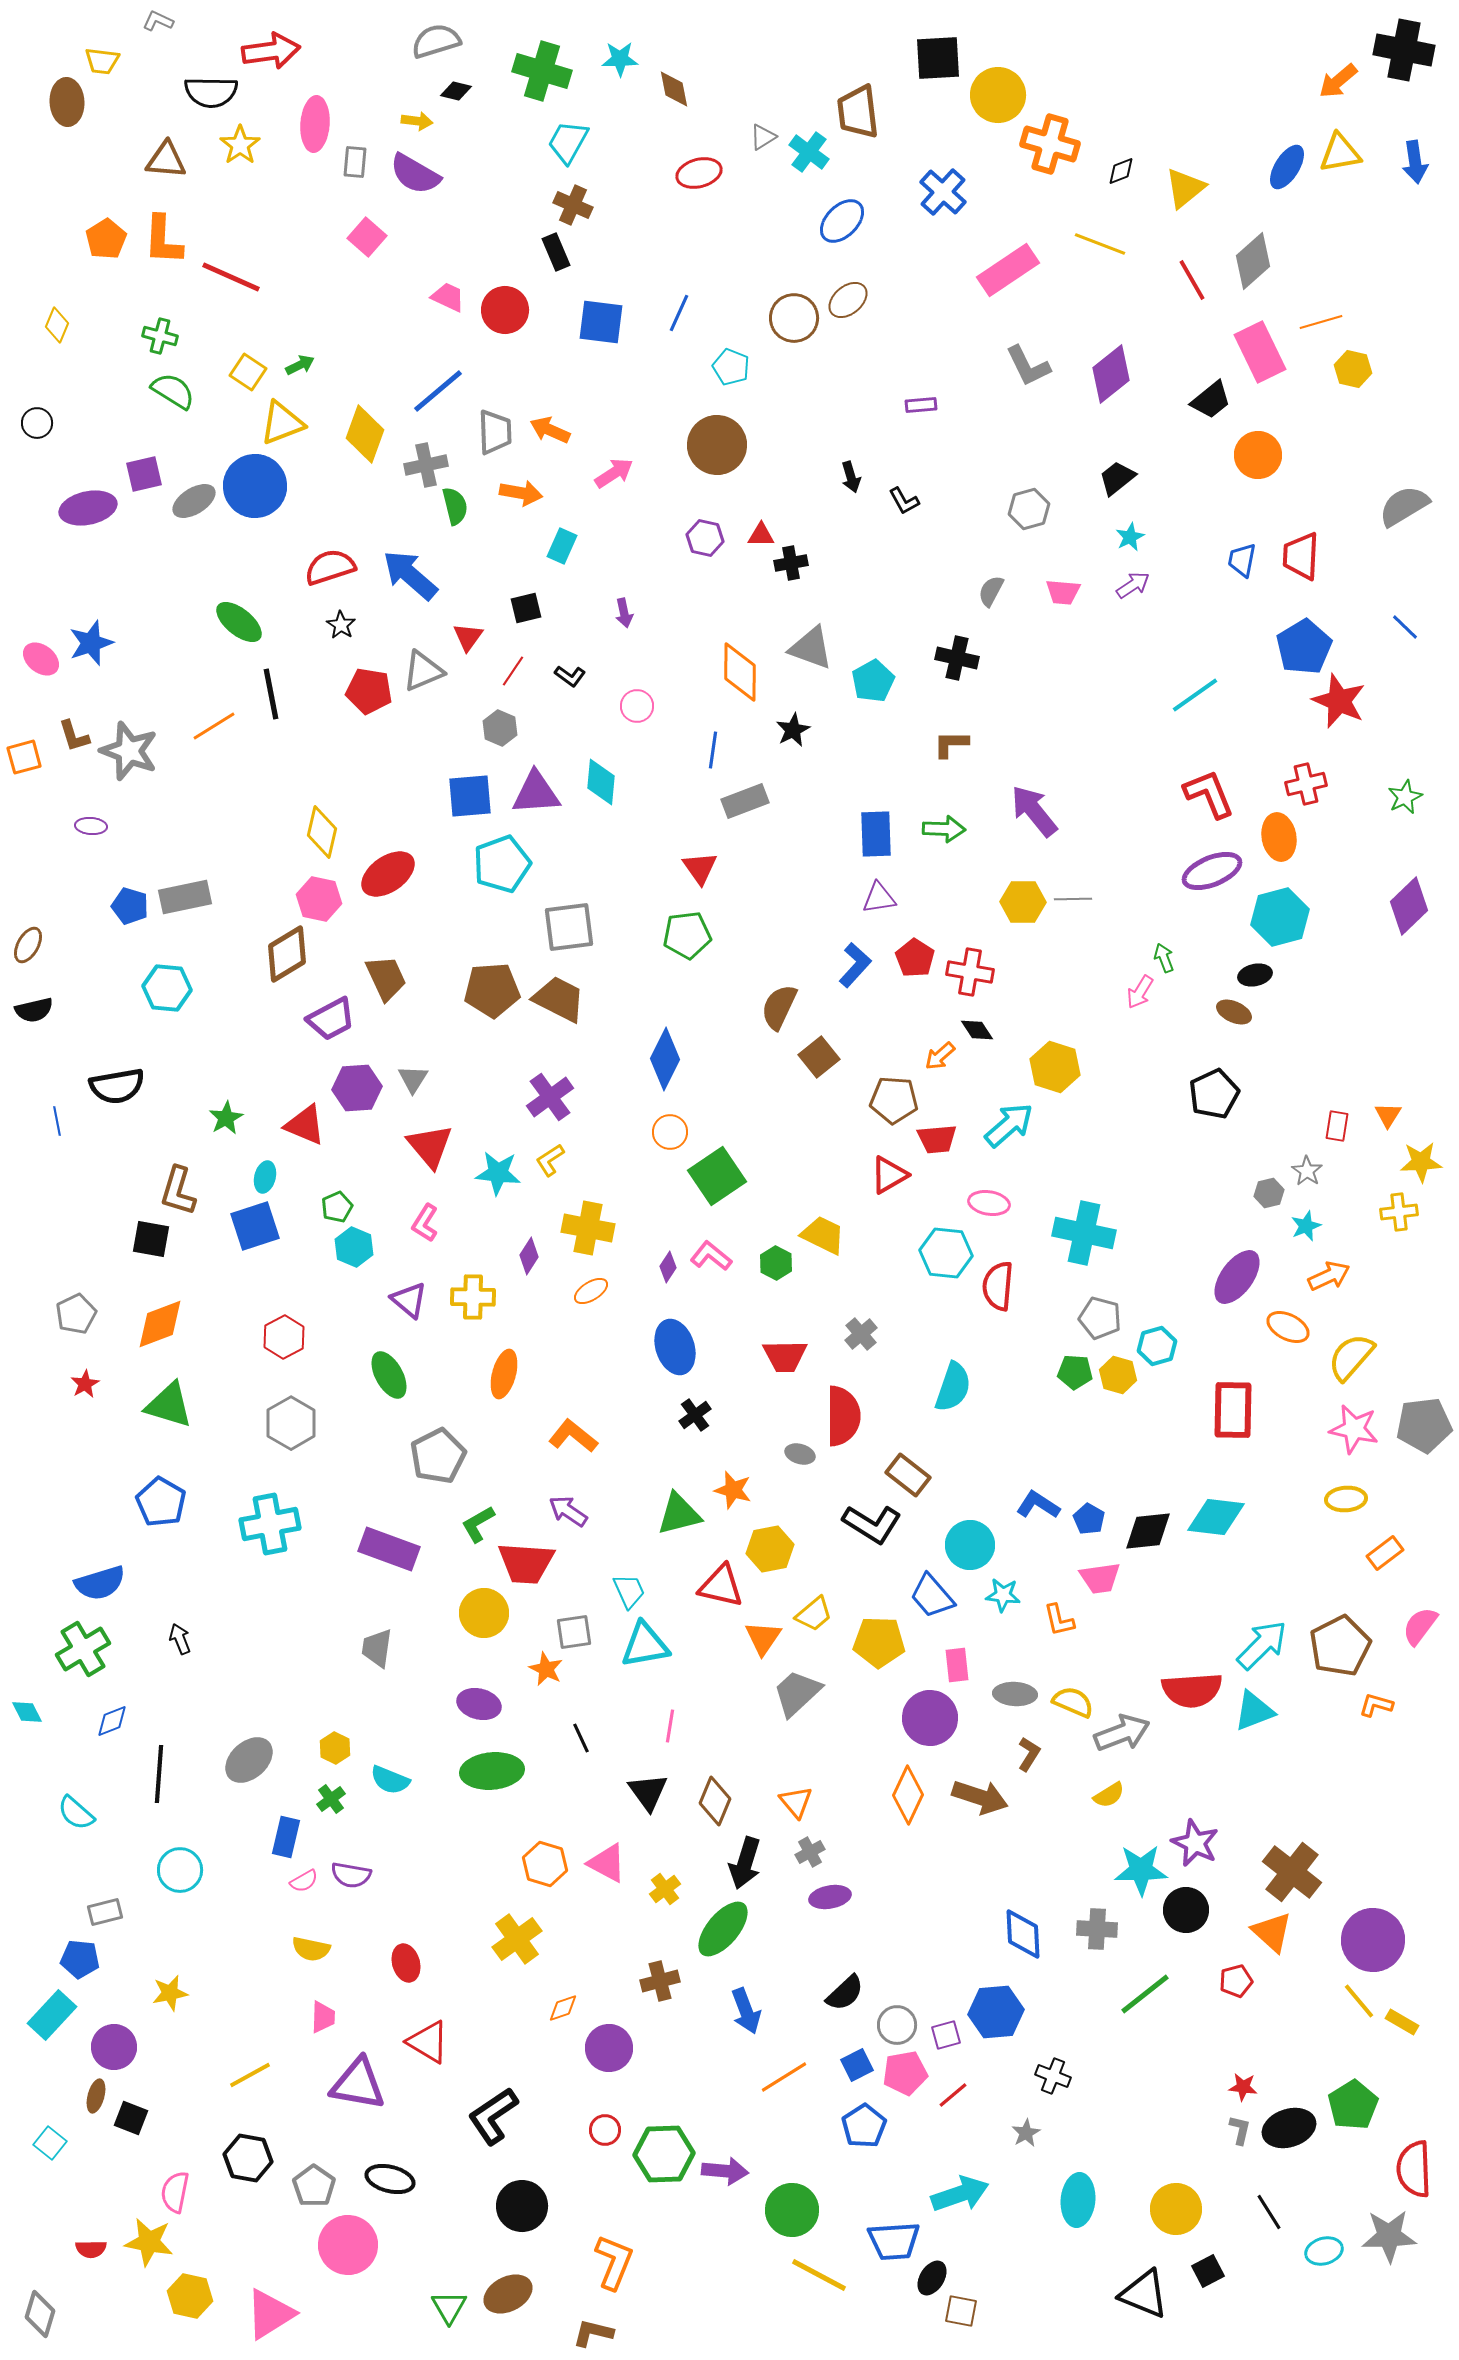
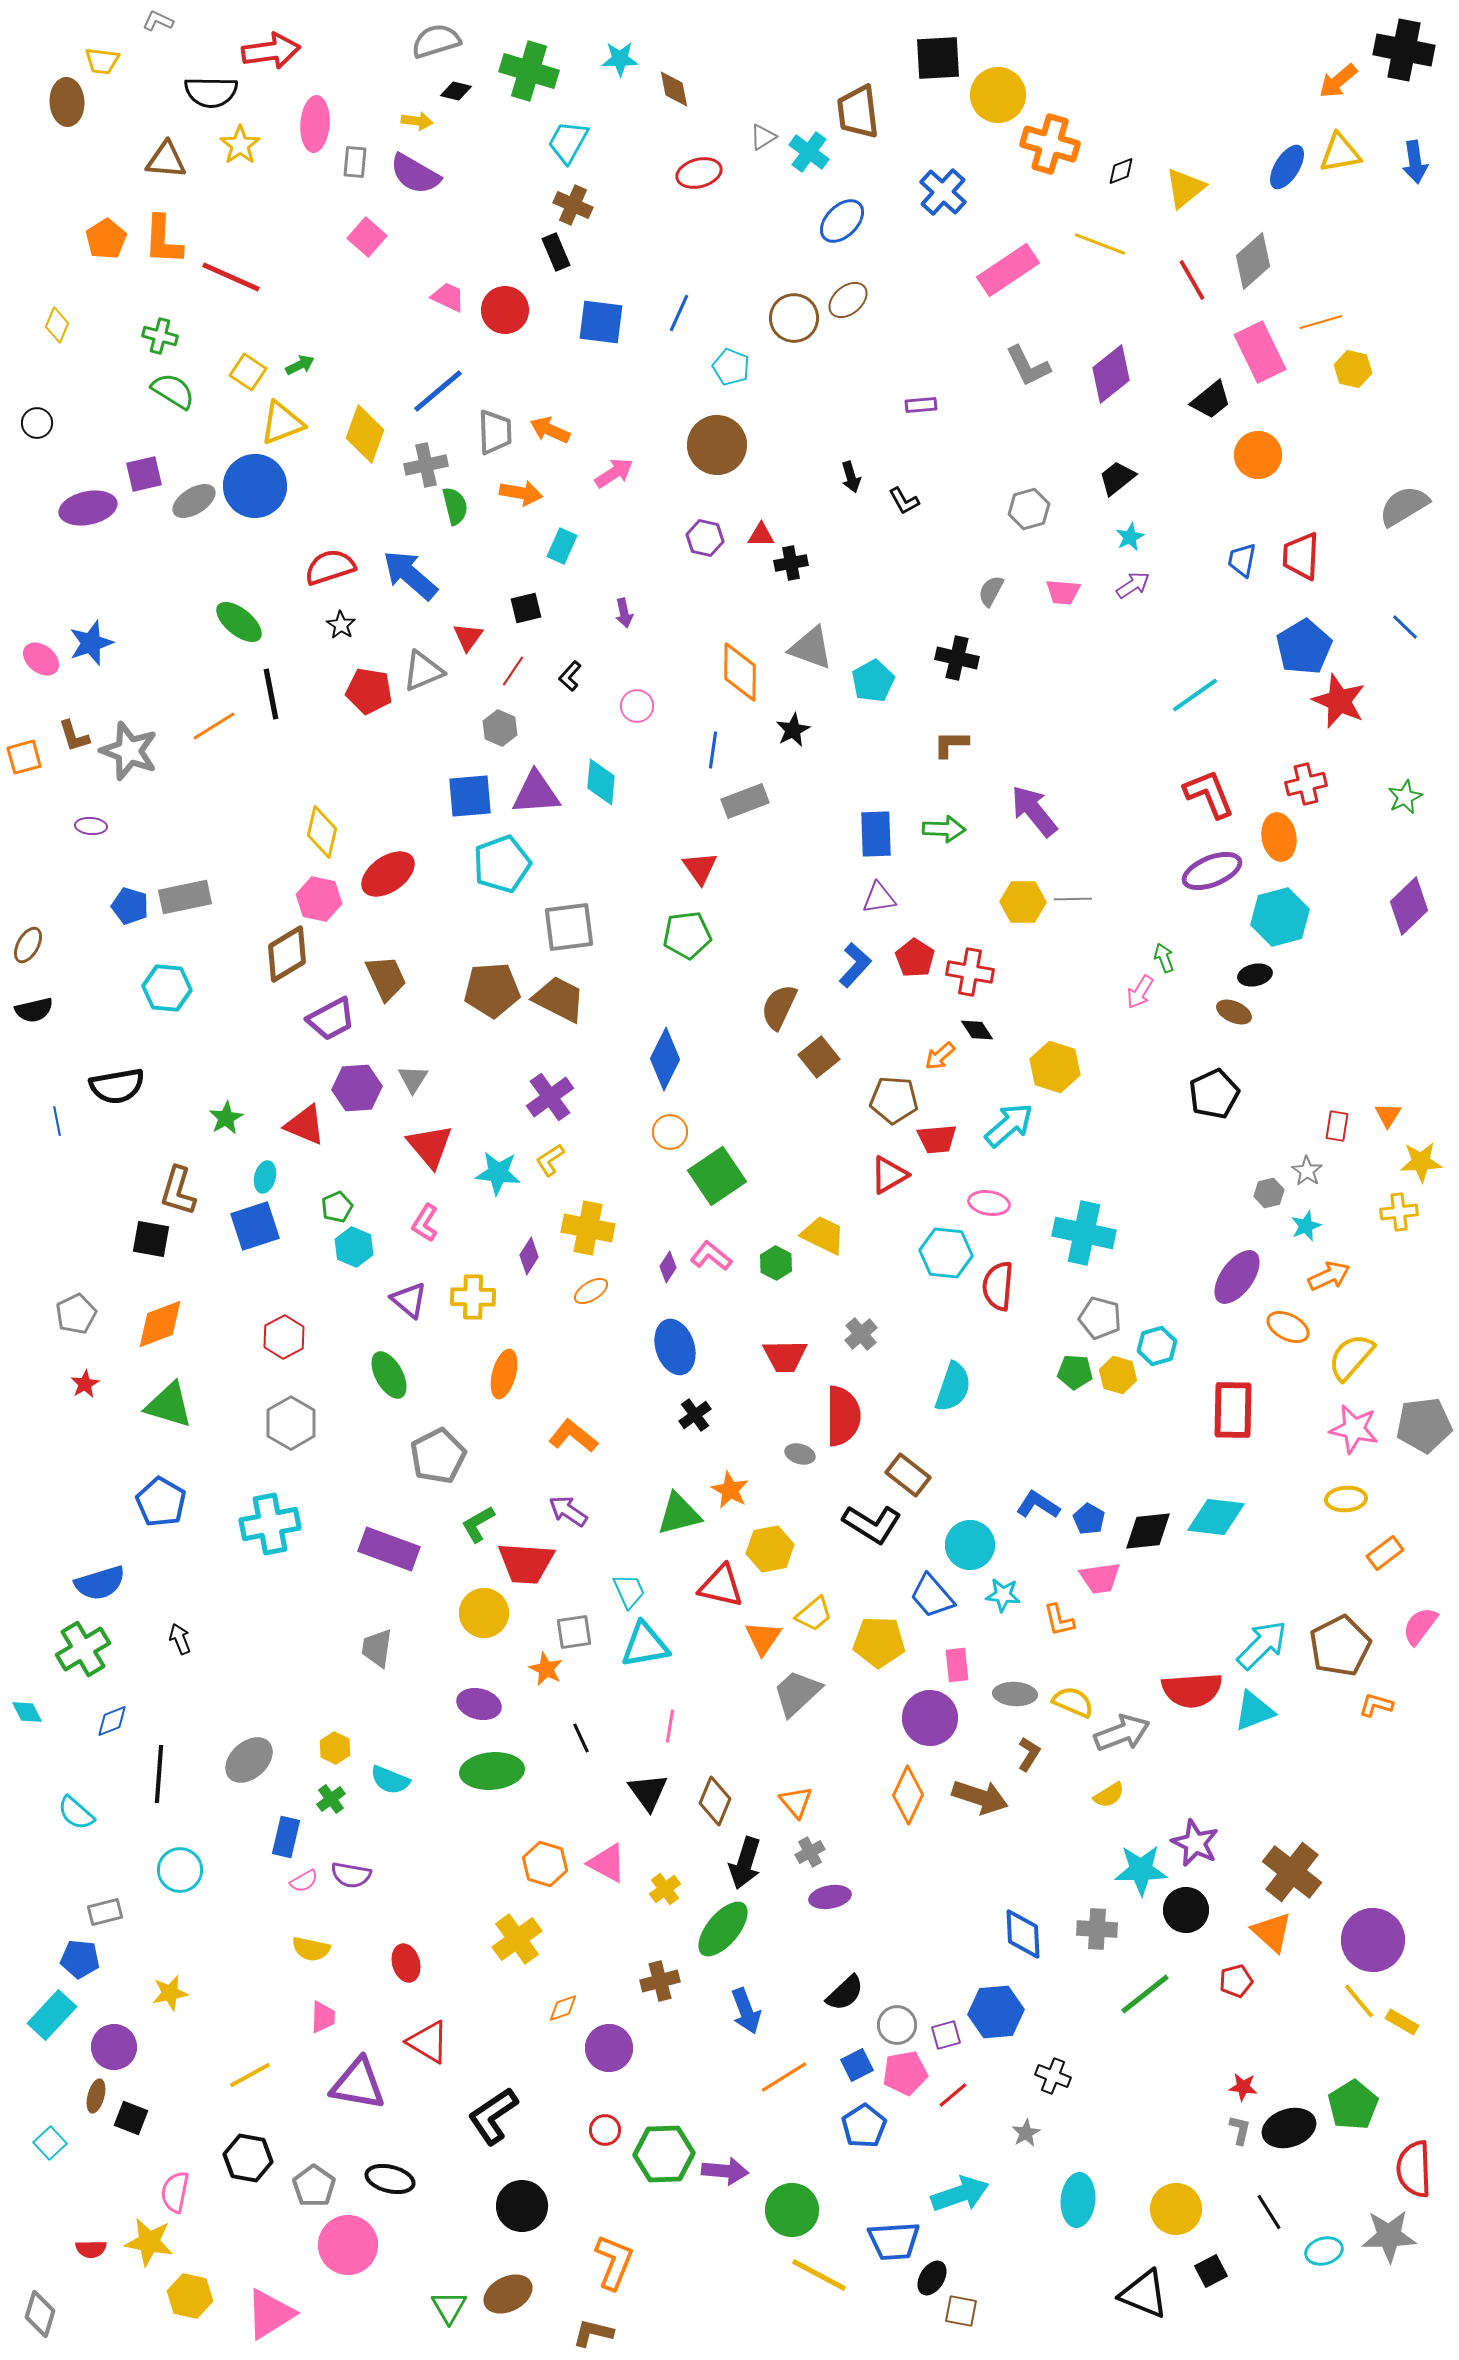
green cross at (542, 71): moved 13 px left
black L-shape at (570, 676): rotated 96 degrees clockwise
orange star at (733, 1490): moved 3 px left; rotated 12 degrees clockwise
cyan square at (50, 2143): rotated 8 degrees clockwise
black square at (1208, 2271): moved 3 px right
